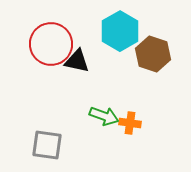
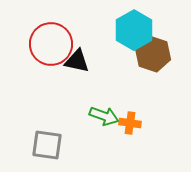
cyan hexagon: moved 14 px right, 1 px up
